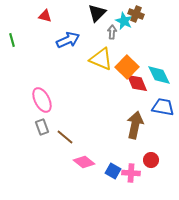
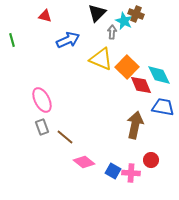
red diamond: moved 4 px right, 2 px down
